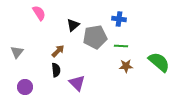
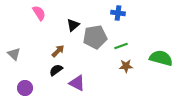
blue cross: moved 1 px left, 6 px up
green line: rotated 24 degrees counterclockwise
gray triangle: moved 3 px left, 2 px down; rotated 24 degrees counterclockwise
green semicircle: moved 2 px right, 4 px up; rotated 25 degrees counterclockwise
black semicircle: rotated 120 degrees counterclockwise
purple triangle: rotated 18 degrees counterclockwise
purple circle: moved 1 px down
